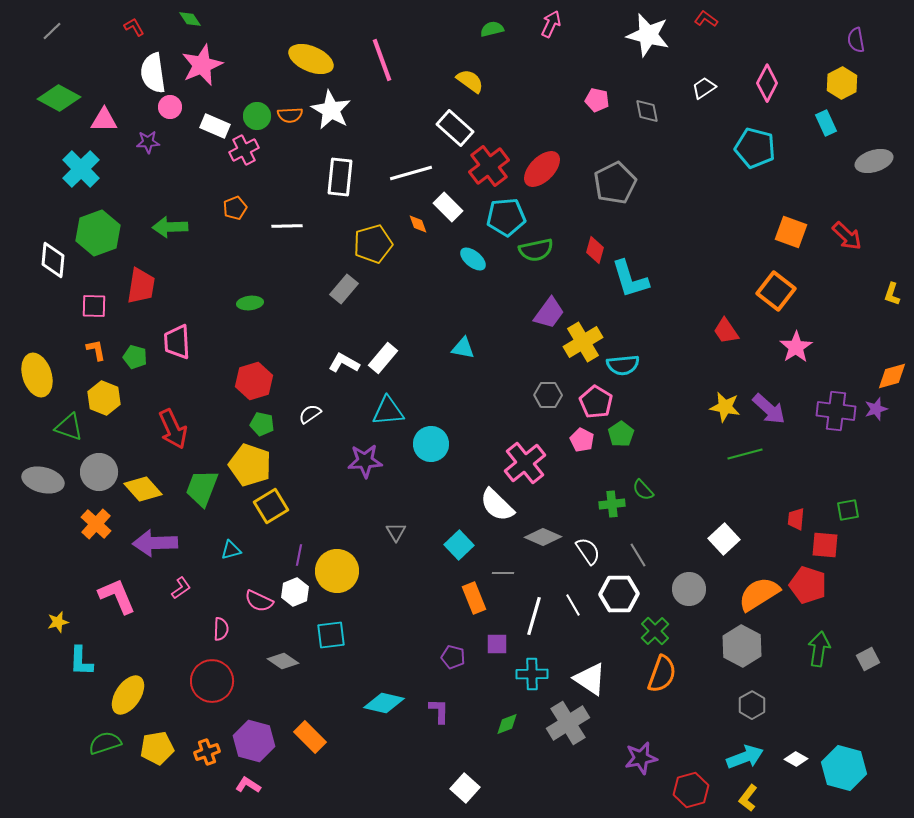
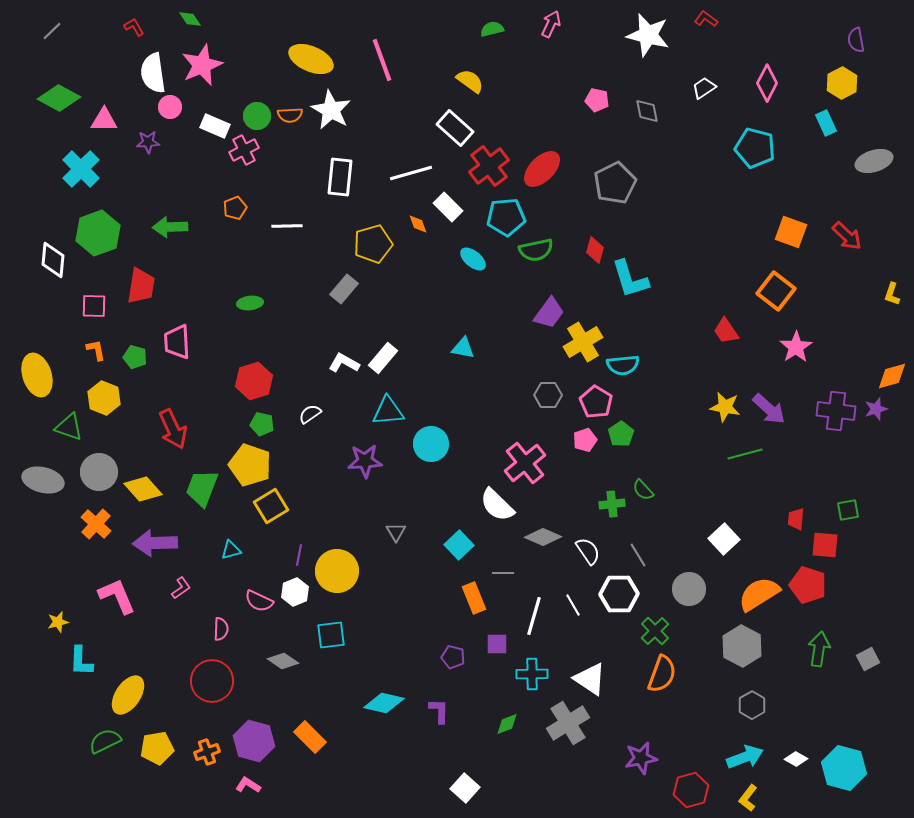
pink pentagon at (582, 440): moved 3 px right; rotated 25 degrees clockwise
green semicircle at (105, 743): moved 2 px up; rotated 8 degrees counterclockwise
